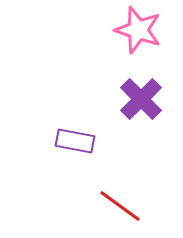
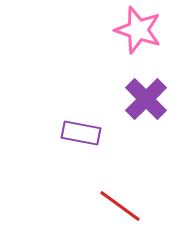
purple cross: moved 5 px right
purple rectangle: moved 6 px right, 8 px up
